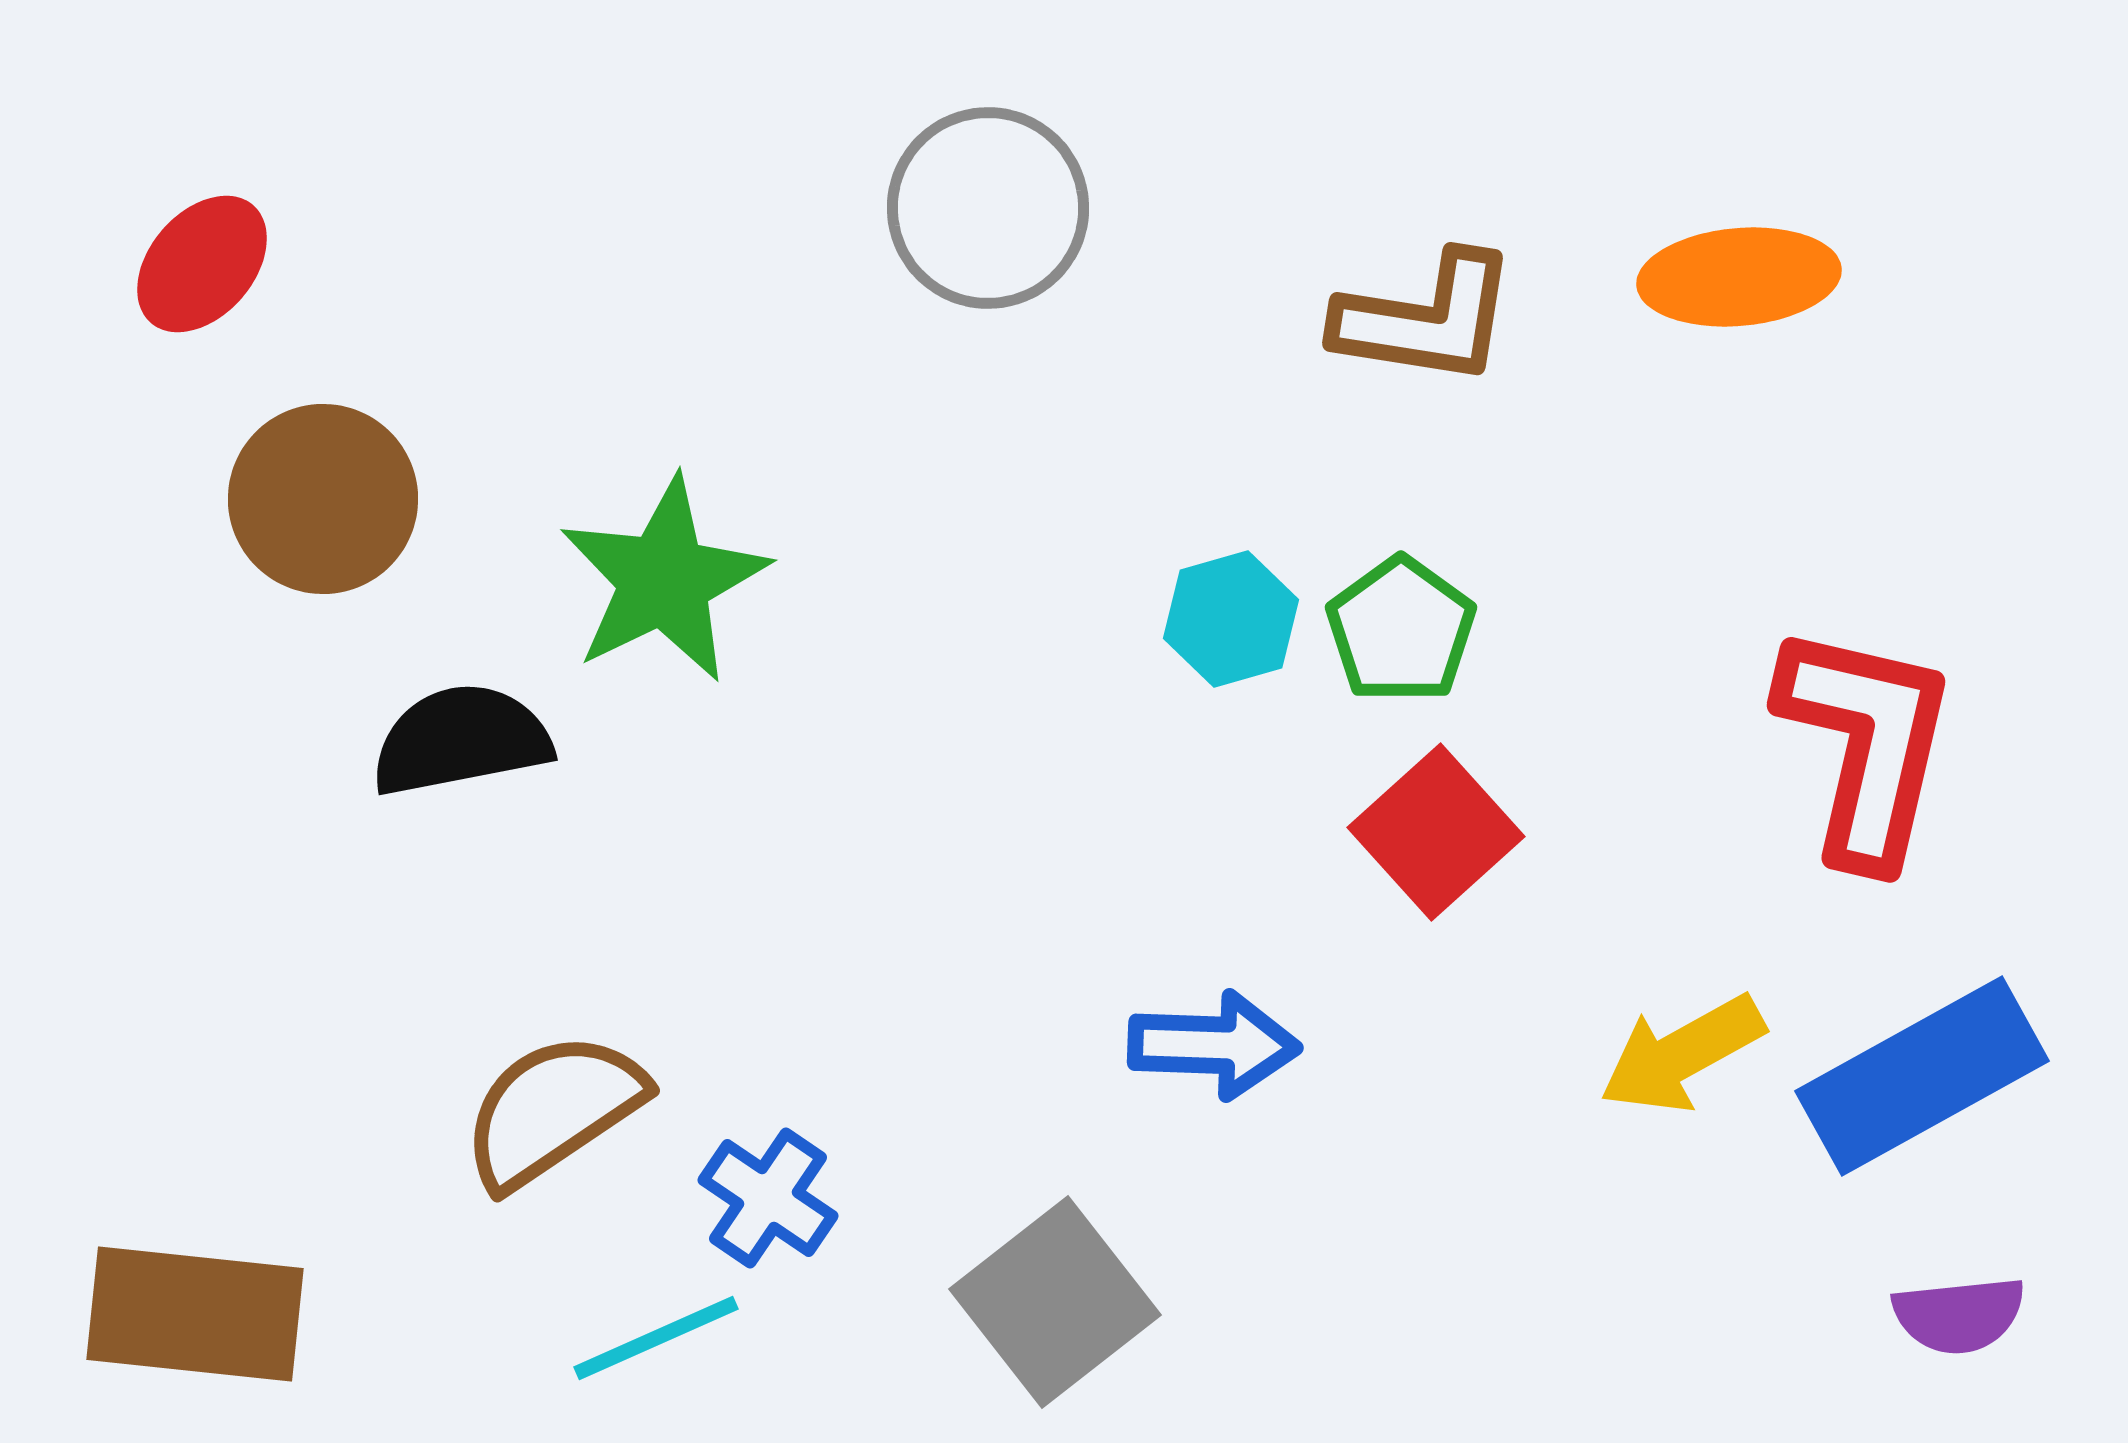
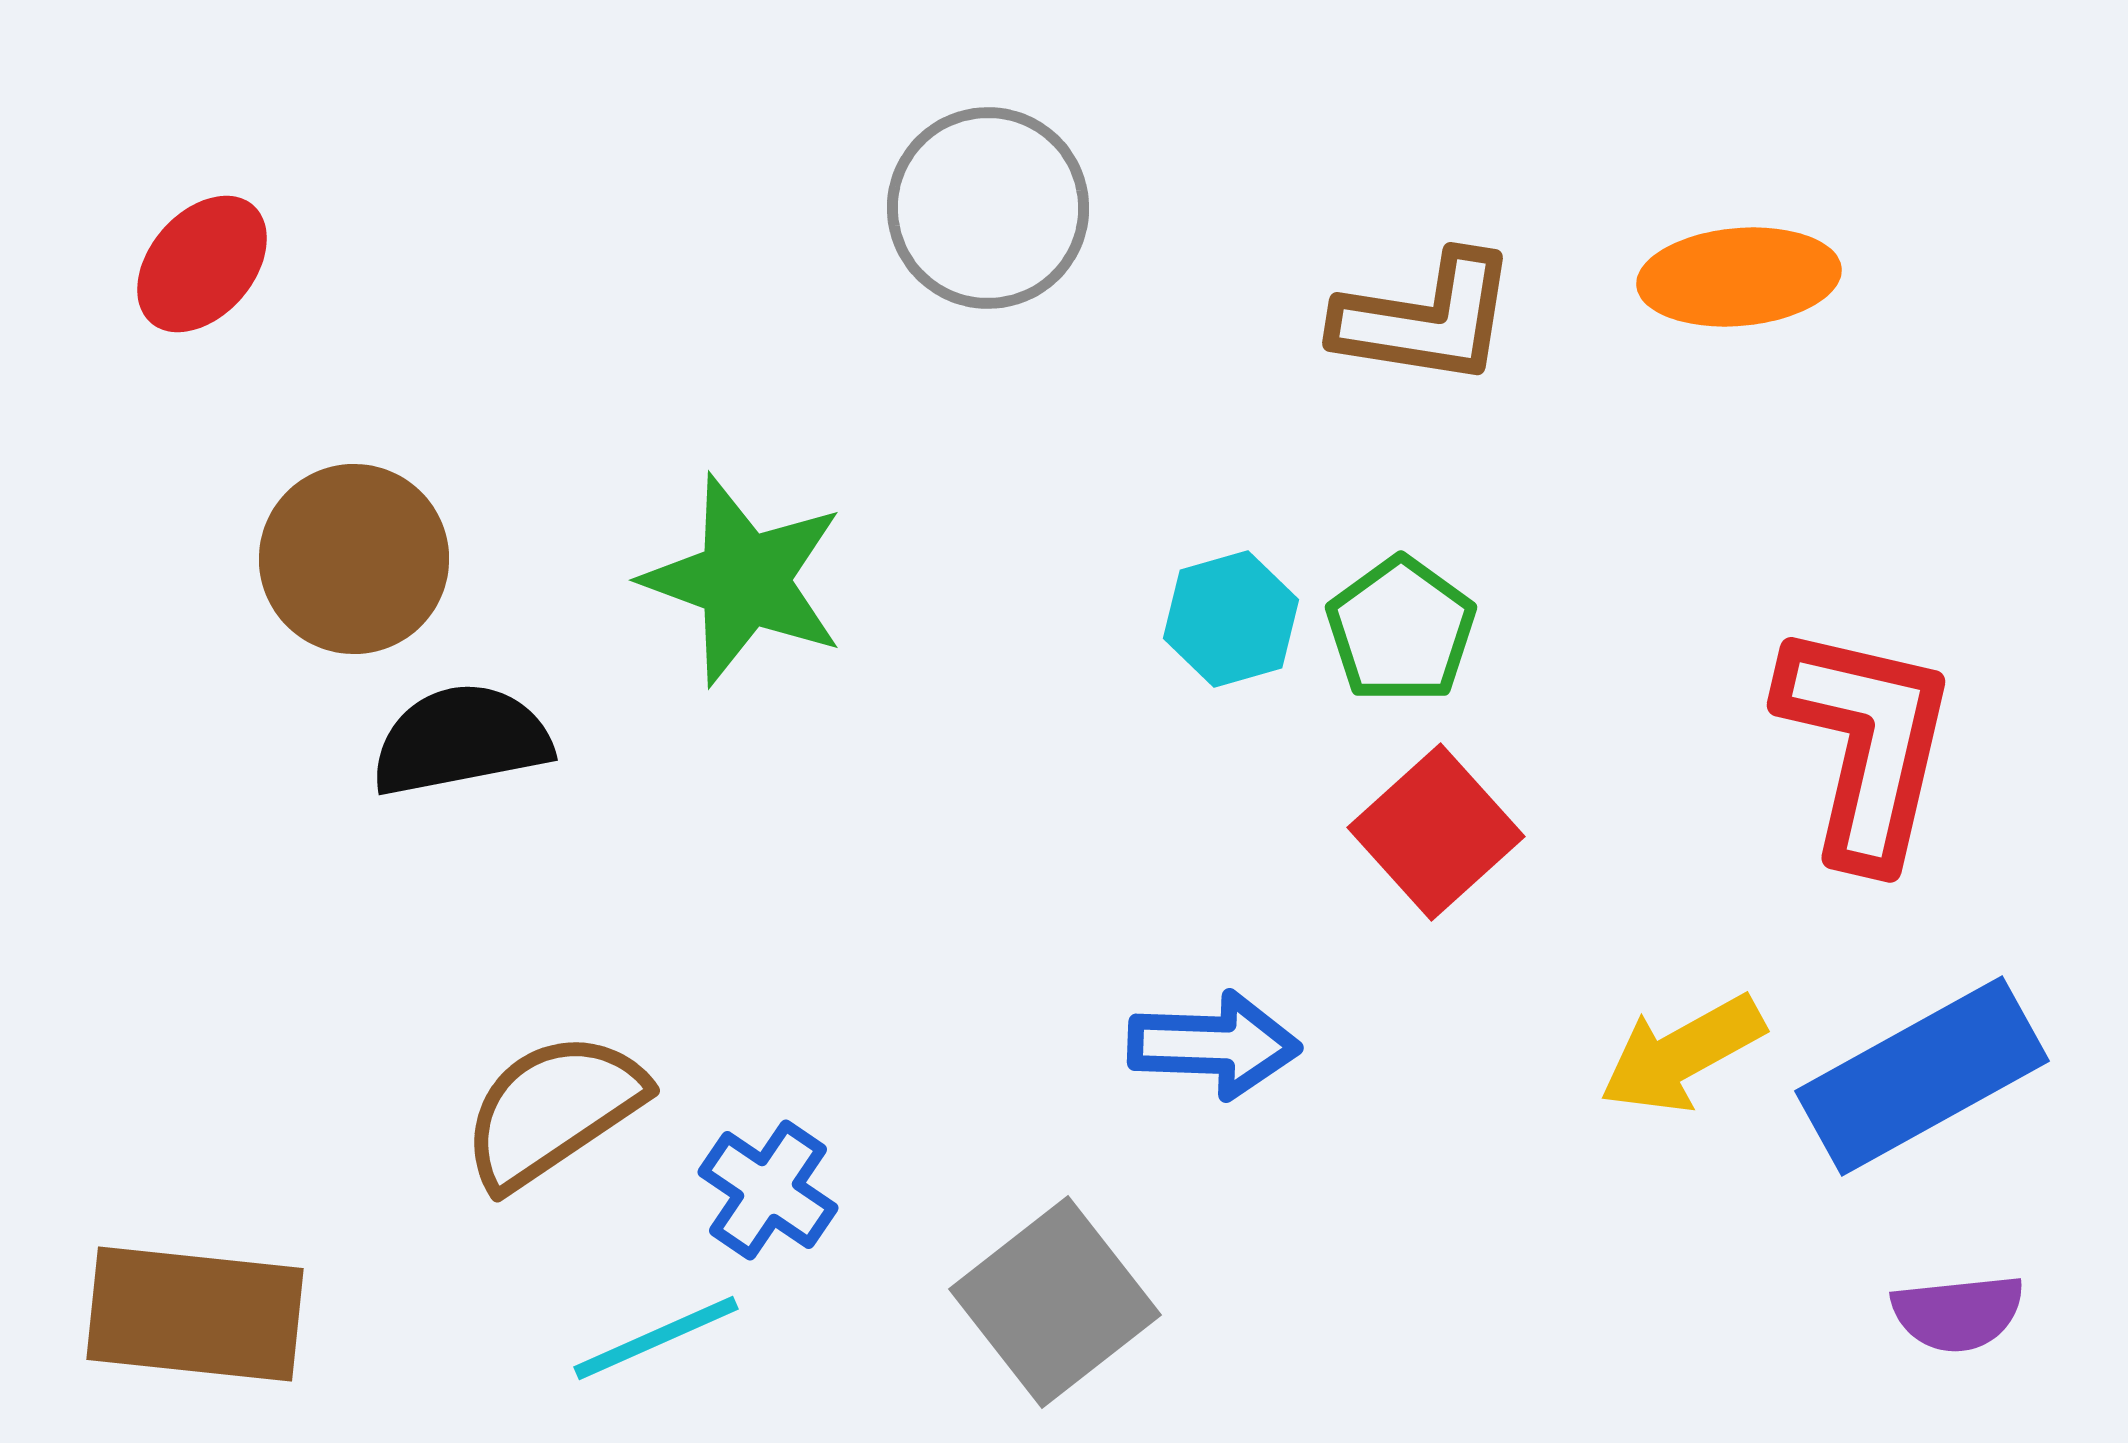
brown circle: moved 31 px right, 60 px down
green star: moved 80 px right; rotated 26 degrees counterclockwise
blue cross: moved 8 px up
purple semicircle: moved 1 px left, 2 px up
